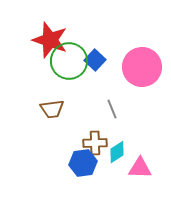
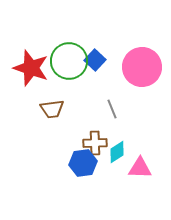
red star: moved 19 px left, 28 px down
